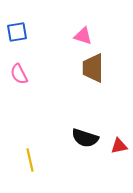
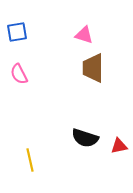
pink triangle: moved 1 px right, 1 px up
